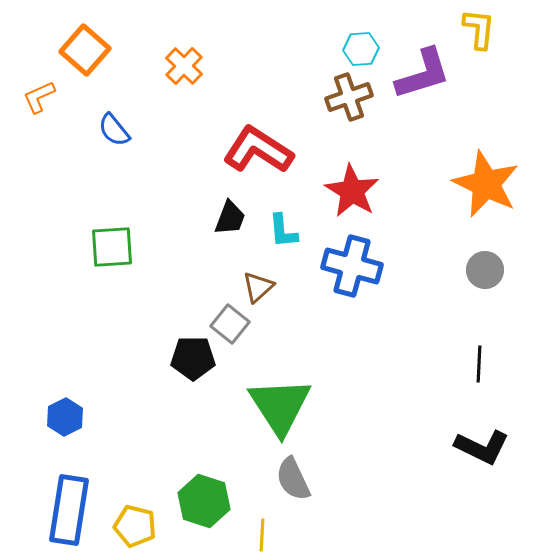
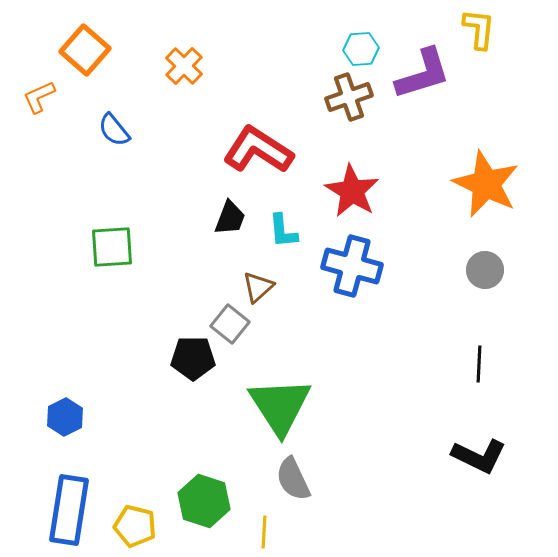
black L-shape: moved 3 px left, 9 px down
yellow line: moved 2 px right, 3 px up
